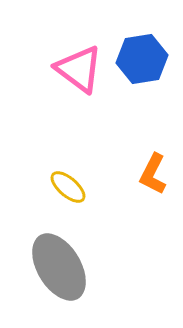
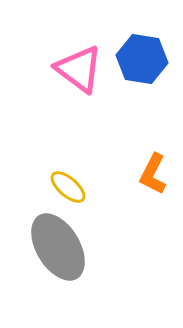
blue hexagon: rotated 18 degrees clockwise
gray ellipse: moved 1 px left, 20 px up
